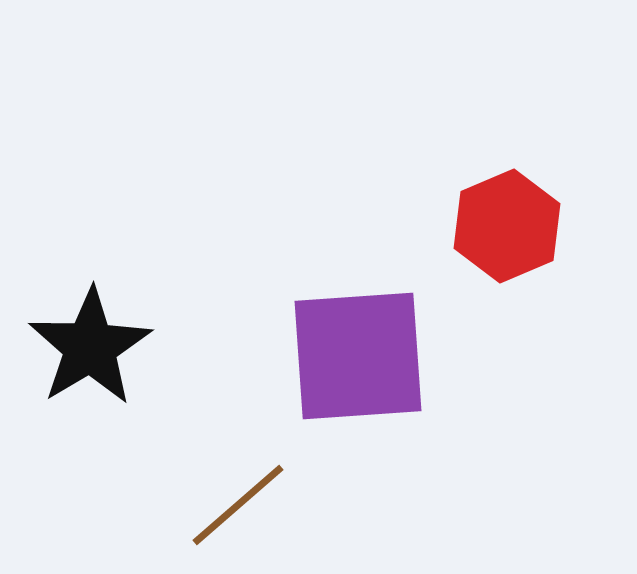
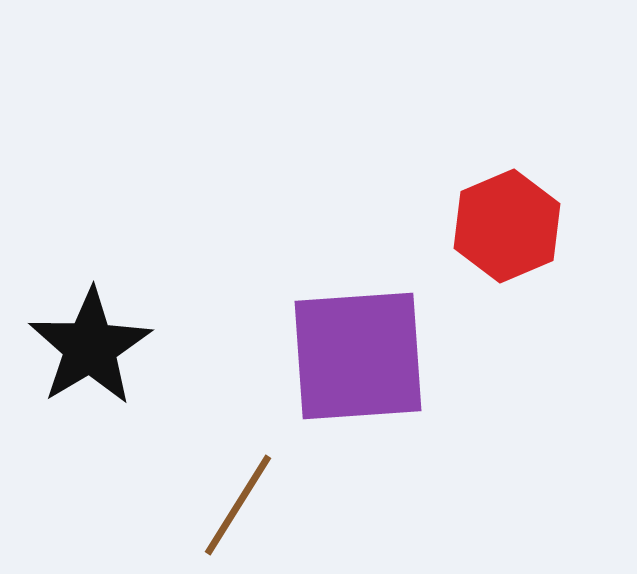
brown line: rotated 17 degrees counterclockwise
